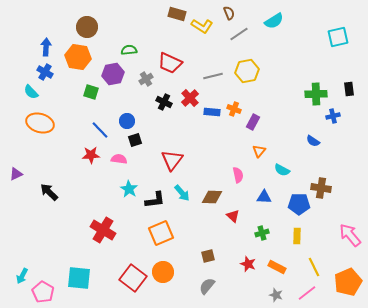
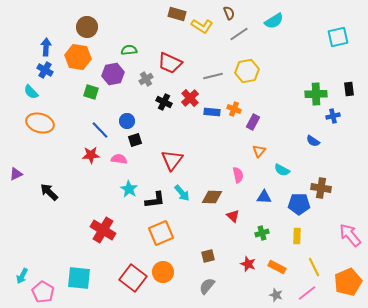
blue cross at (45, 72): moved 2 px up
